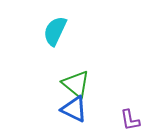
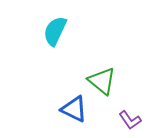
green triangle: moved 26 px right, 3 px up
purple L-shape: rotated 25 degrees counterclockwise
